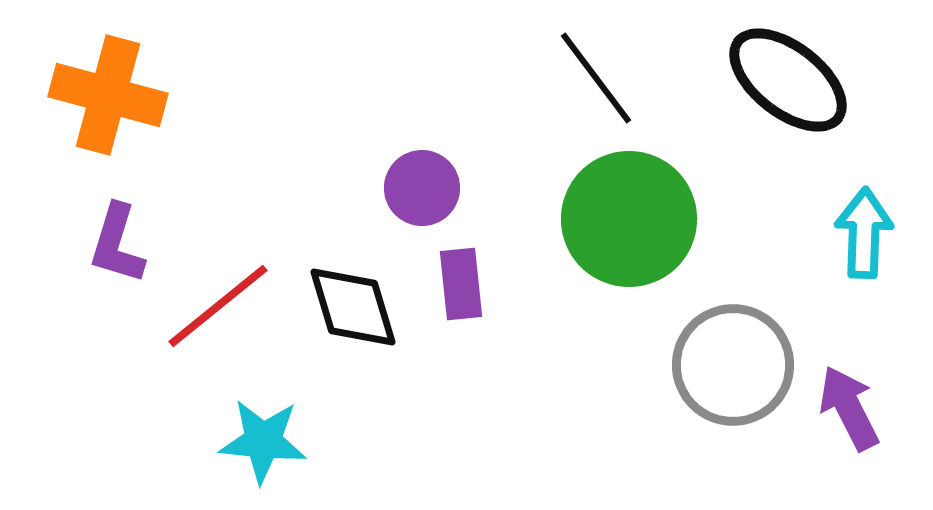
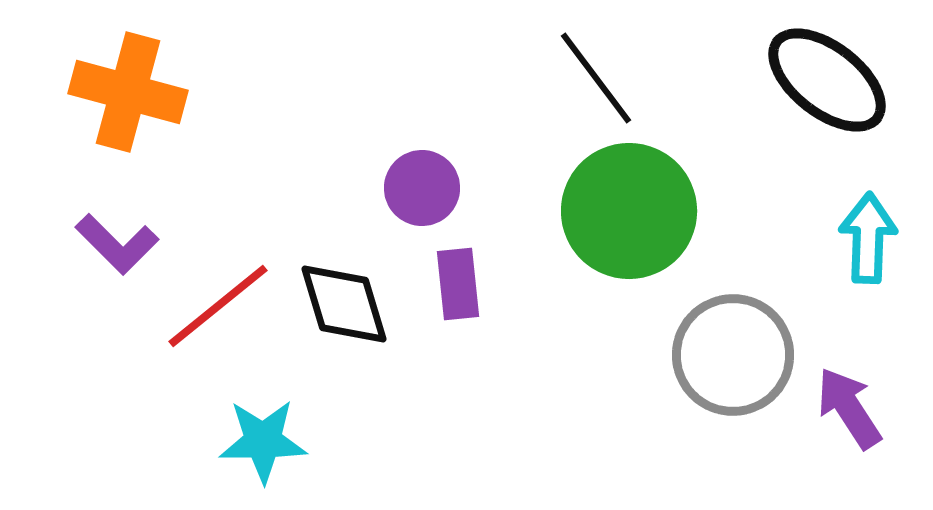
black ellipse: moved 39 px right
orange cross: moved 20 px right, 3 px up
green circle: moved 8 px up
cyan arrow: moved 4 px right, 5 px down
purple L-shape: rotated 62 degrees counterclockwise
purple rectangle: moved 3 px left
black diamond: moved 9 px left, 3 px up
gray circle: moved 10 px up
purple arrow: rotated 6 degrees counterclockwise
cyan star: rotated 6 degrees counterclockwise
